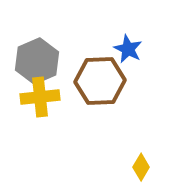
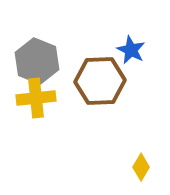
blue star: moved 3 px right, 1 px down
gray hexagon: rotated 15 degrees counterclockwise
yellow cross: moved 4 px left, 1 px down
